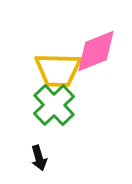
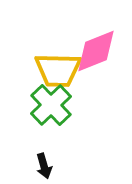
green cross: moved 3 px left
black arrow: moved 5 px right, 8 px down
